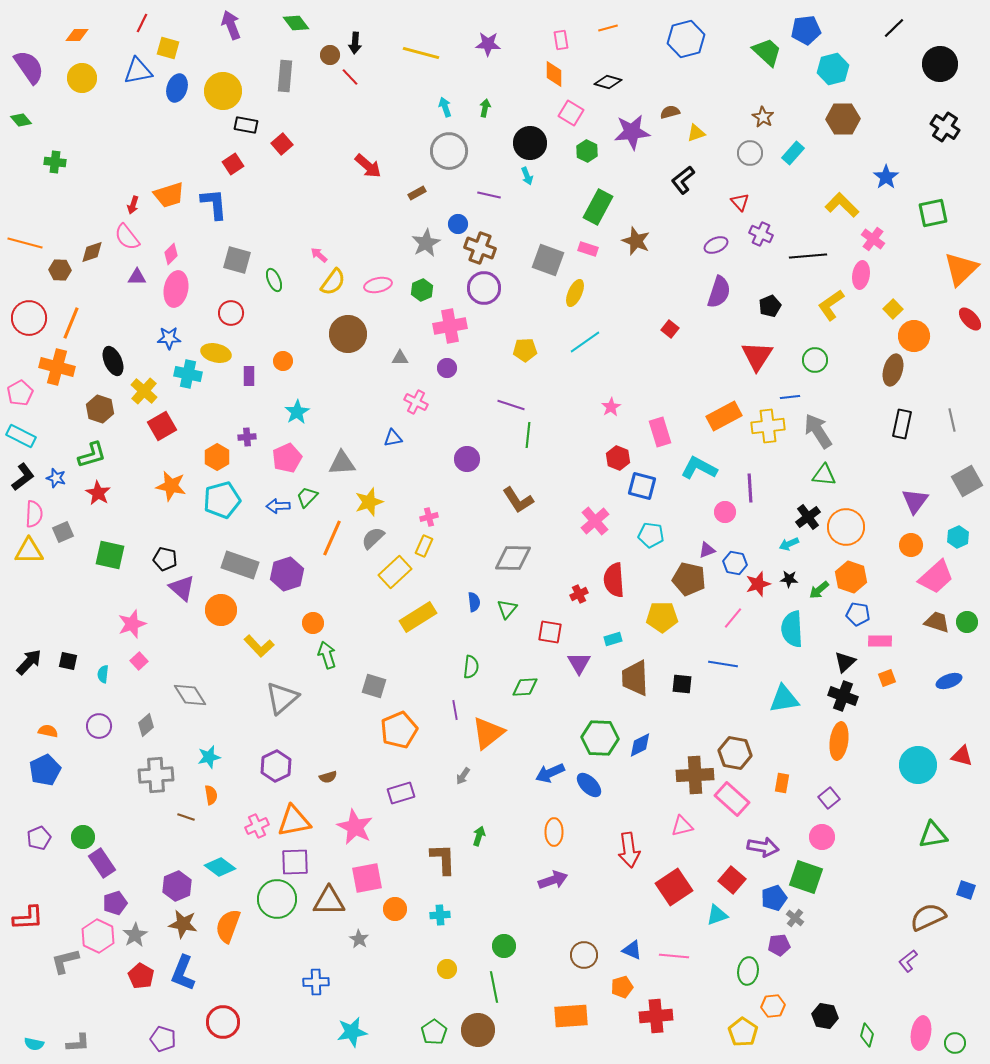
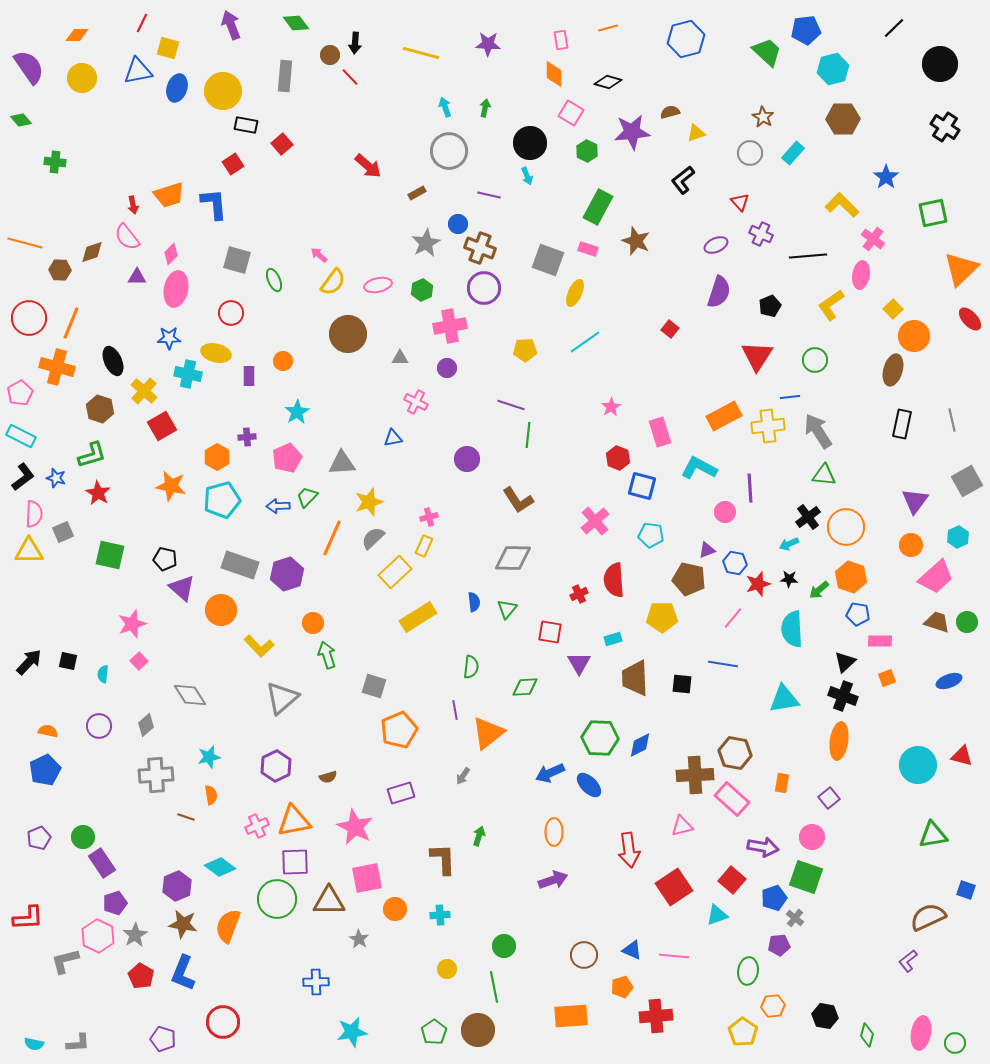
red arrow at (133, 205): rotated 30 degrees counterclockwise
pink circle at (822, 837): moved 10 px left
